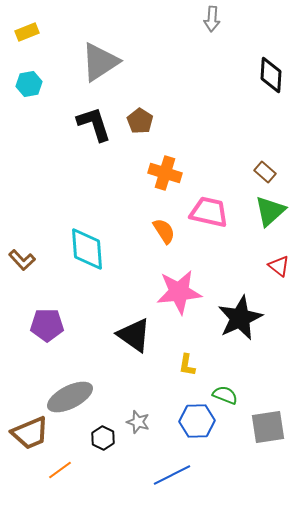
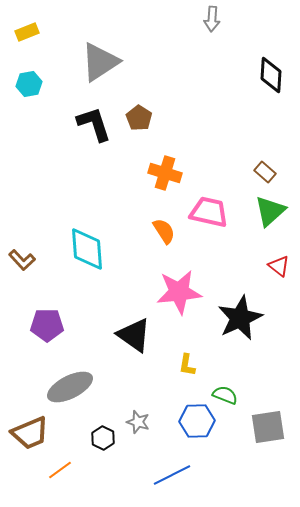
brown pentagon: moved 1 px left, 3 px up
gray ellipse: moved 10 px up
